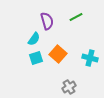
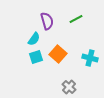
green line: moved 2 px down
cyan square: moved 1 px up
gray cross: rotated 16 degrees counterclockwise
